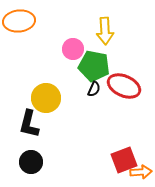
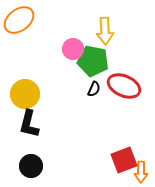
orange ellipse: moved 1 px up; rotated 32 degrees counterclockwise
green pentagon: moved 1 px left, 5 px up
yellow circle: moved 21 px left, 4 px up
black circle: moved 4 px down
orange arrow: rotated 95 degrees clockwise
